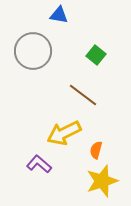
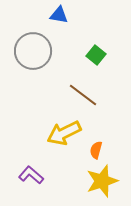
purple L-shape: moved 8 px left, 11 px down
